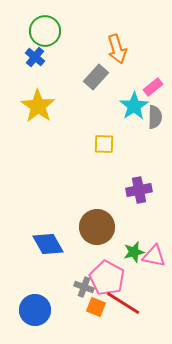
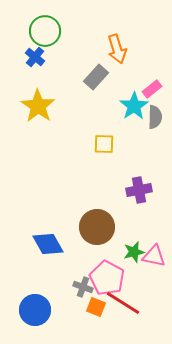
pink rectangle: moved 1 px left, 2 px down
gray cross: moved 1 px left
